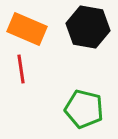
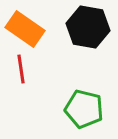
orange rectangle: moved 2 px left; rotated 12 degrees clockwise
